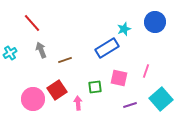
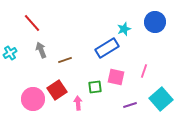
pink line: moved 2 px left
pink square: moved 3 px left, 1 px up
